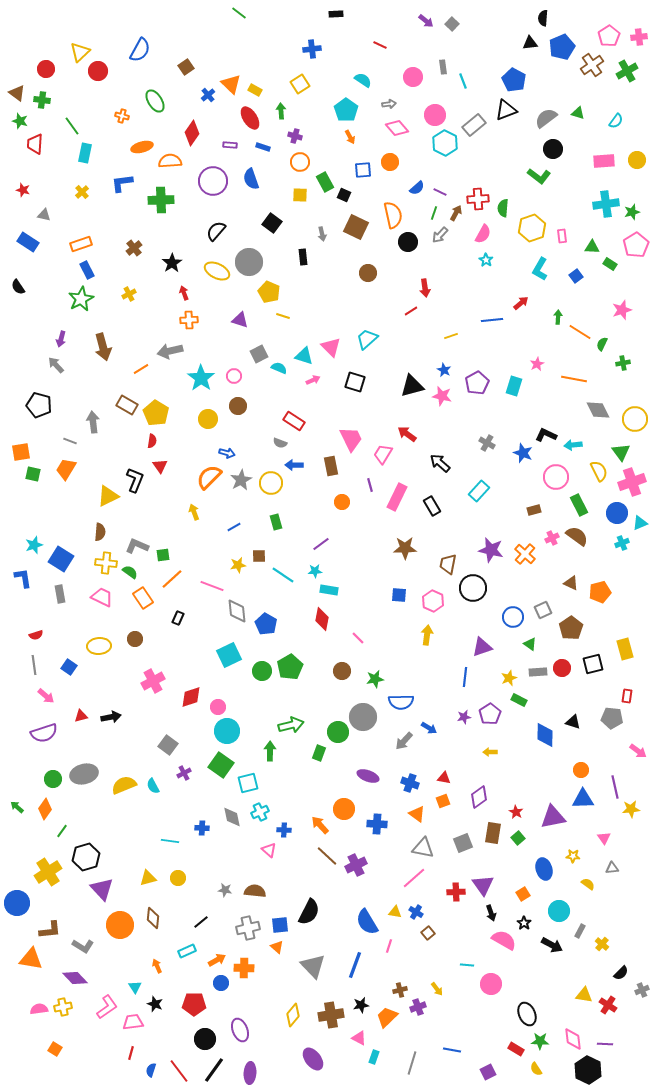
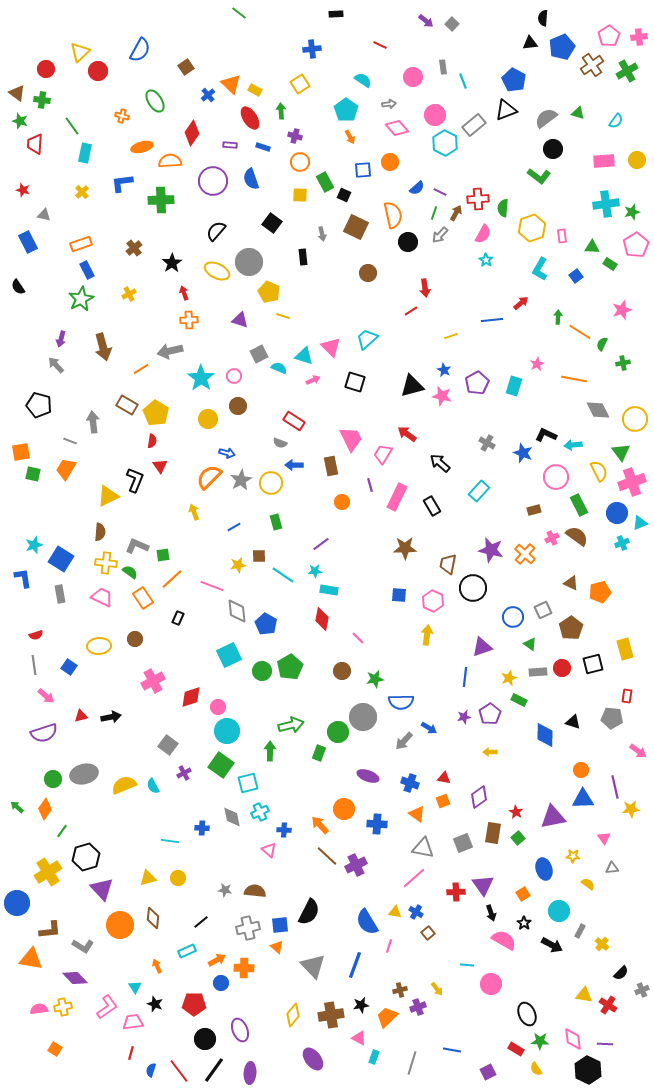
blue rectangle at (28, 242): rotated 30 degrees clockwise
